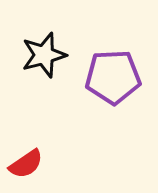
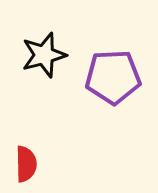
red semicircle: rotated 57 degrees counterclockwise
